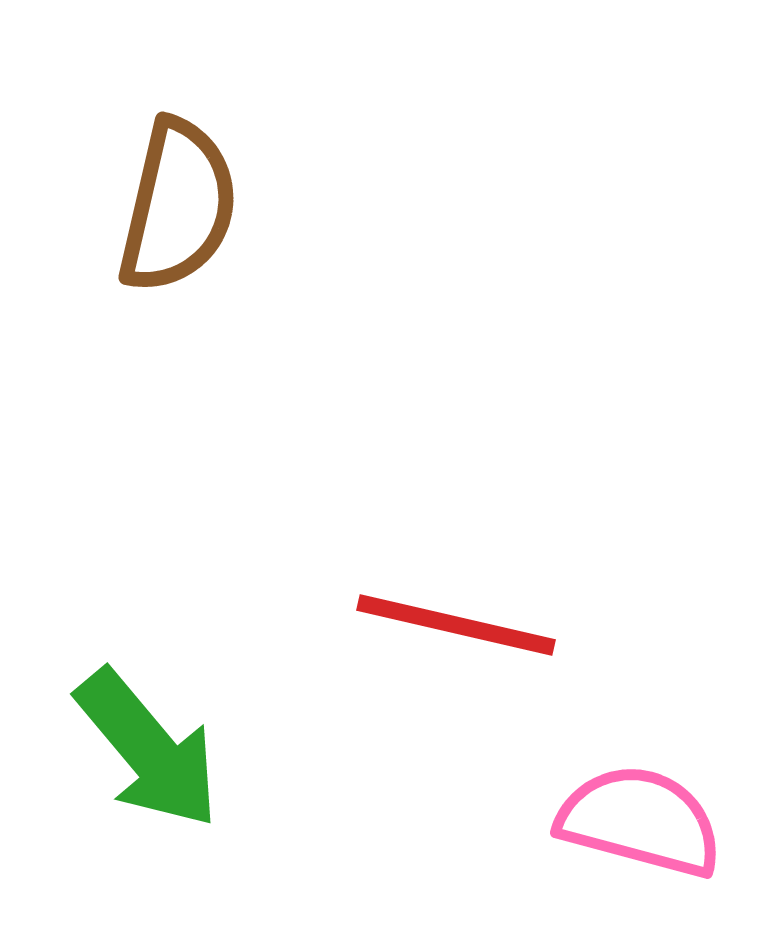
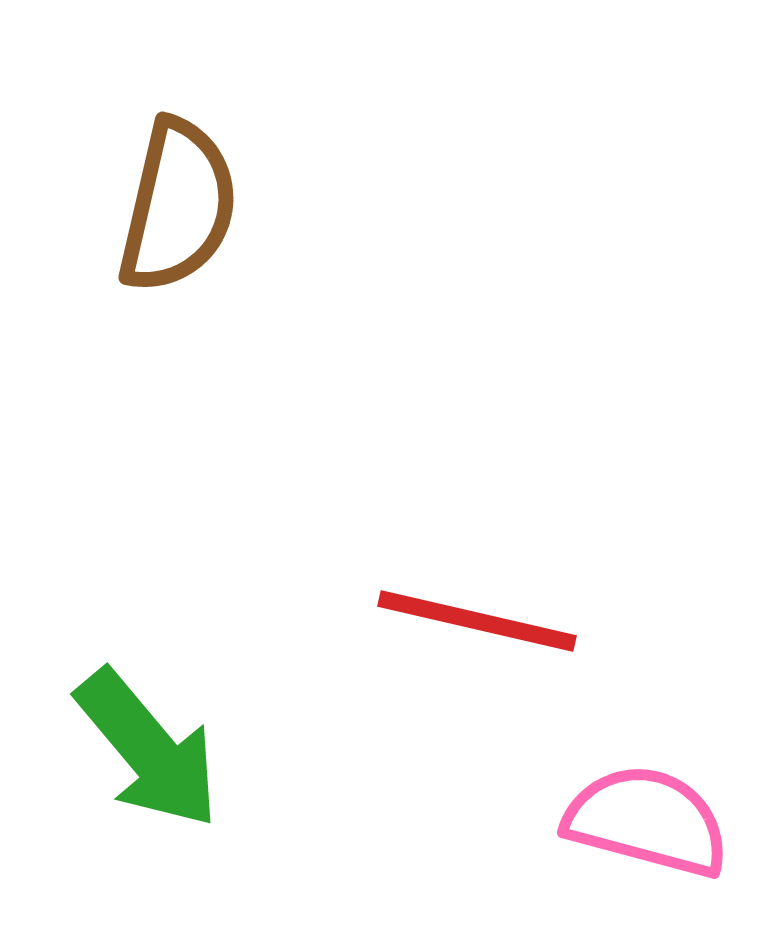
red line: moved 21 px right, 4 px up
pink semicircle: moved 7 px right
